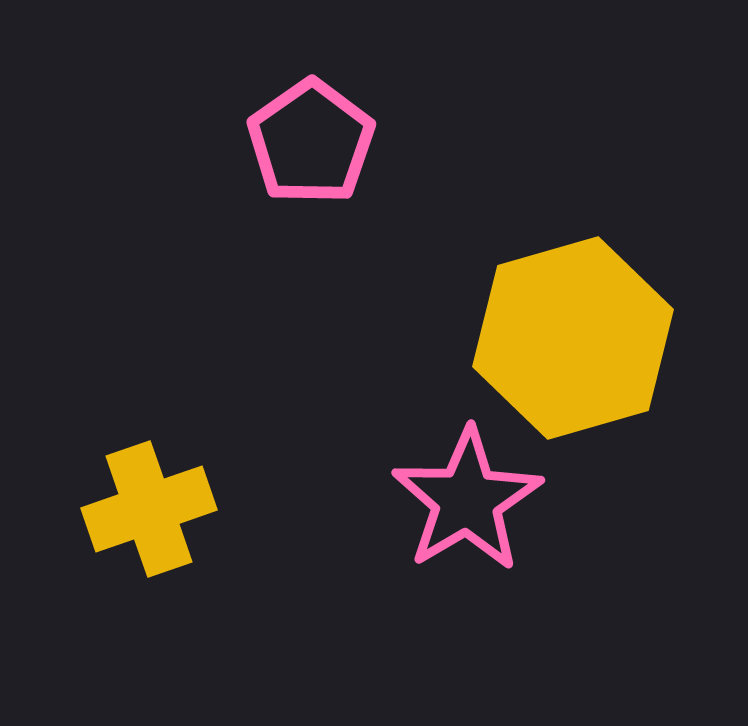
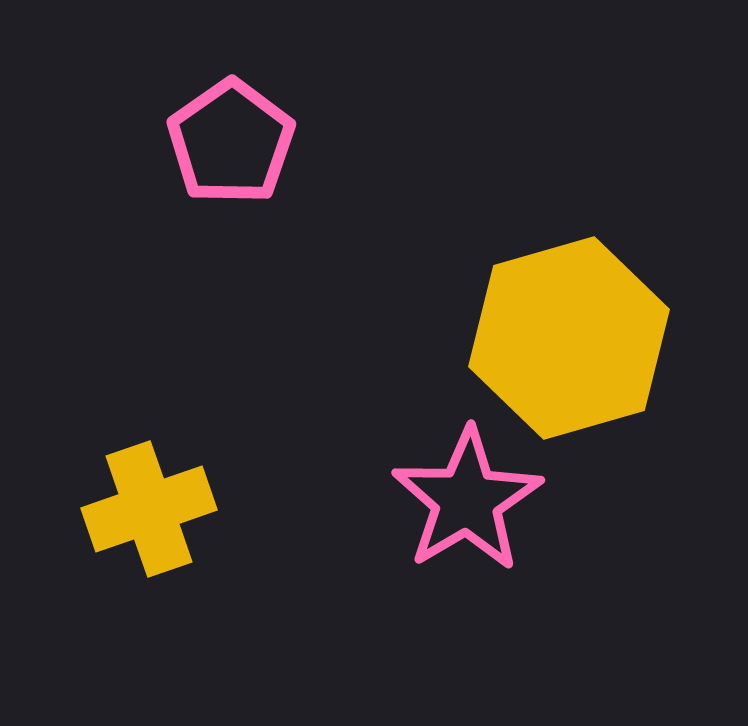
pink pentagon: moved 80 px left
yellow hexagon: moved 4 px left
